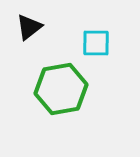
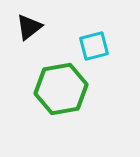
cyan square: moved 2 px left, 3 px down; rotated 16 degrees counterclockwise
